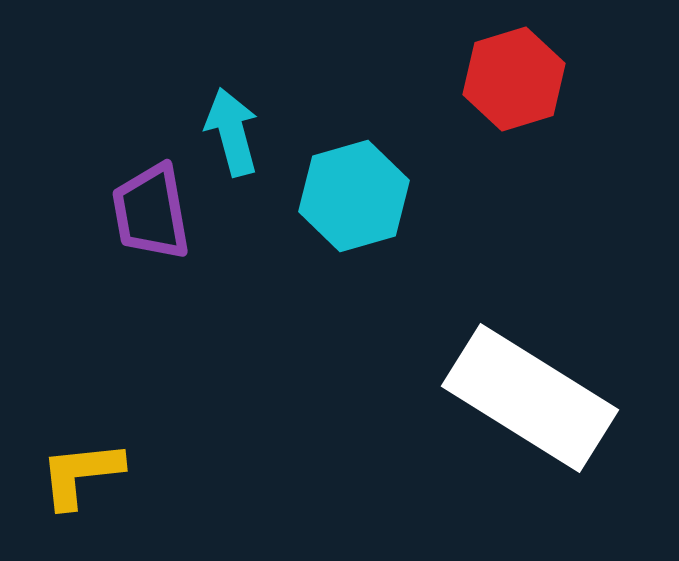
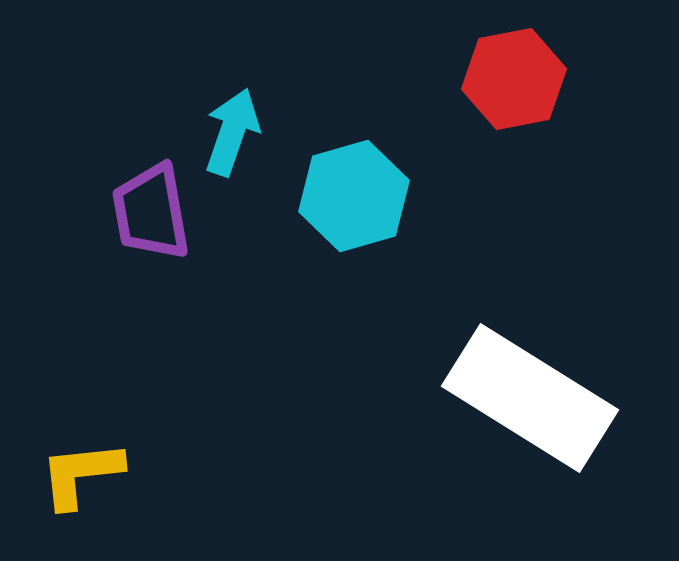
red hexagon: rotated 6 degrees clockwise
cyan arrow: rotated 34 degrees clockwise
